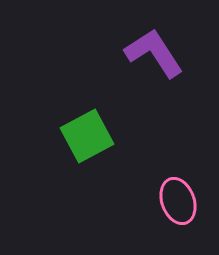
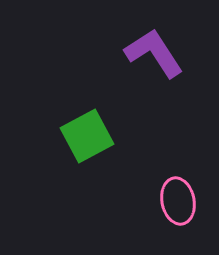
pink ellipse: rotated 9 degrees clockwise
